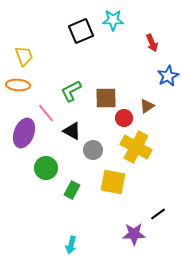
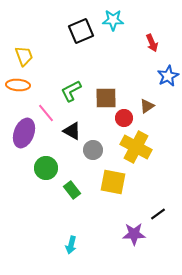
green rectangle: rotated 66 degrees counterclockwise
